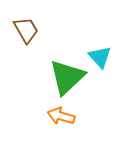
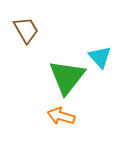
green triangle: rotated 9 degrees counterclockwise
